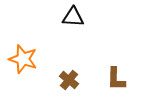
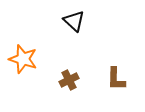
black triangle: moved 1 px right, 4 px down; rotated 40 degrees clockwise
brown cross: rotated 24 degrees clockwise
